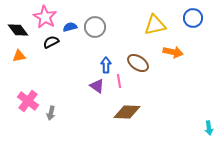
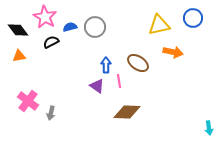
yellow triangle: moved 4 px right
